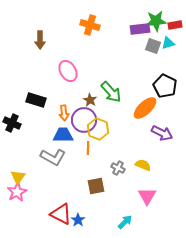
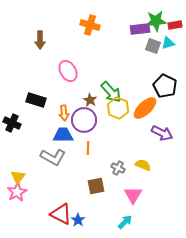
yellow hexagon: moved 20 px right, 21 px up
pink triangle: moved 14 px left, 1 px up
